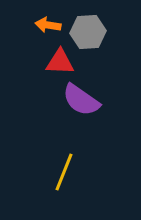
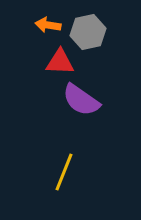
gray hexagon: rotated 8 degrees counterclockwise
